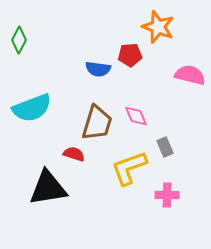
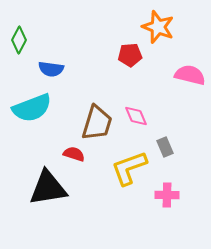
blue semicircle: moved 47 px left
